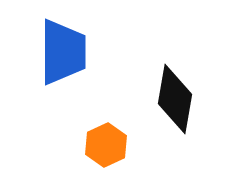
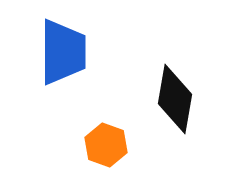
orange hexagon: rotated 15 degrees counterclockwise
